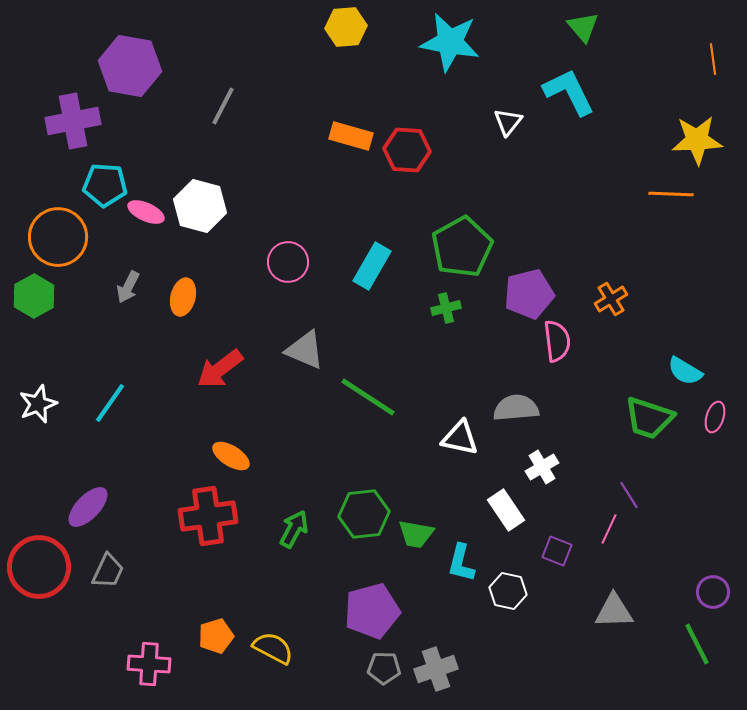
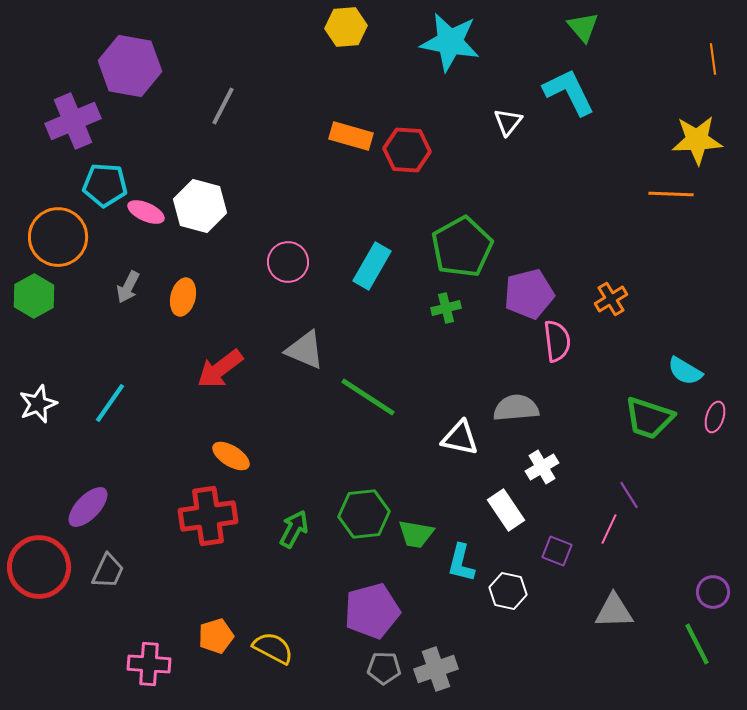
purple cross at (73, 121): rotated 12 degrees counterclockwise
